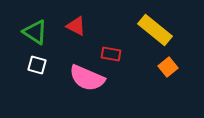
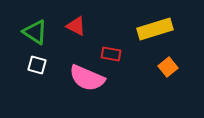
yellow rectangle: moved 1 px up; rotated 56 degrees counterclockwise
